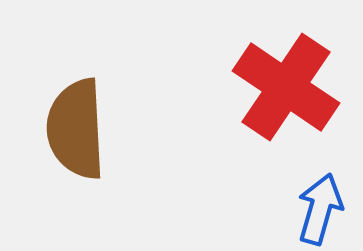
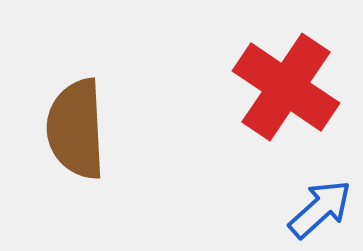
blue arrow: rotated 32 degrees clockwise
